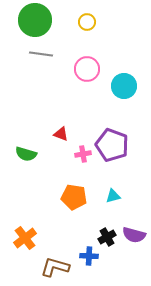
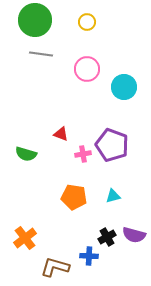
cyan circle: moved 1 px down
